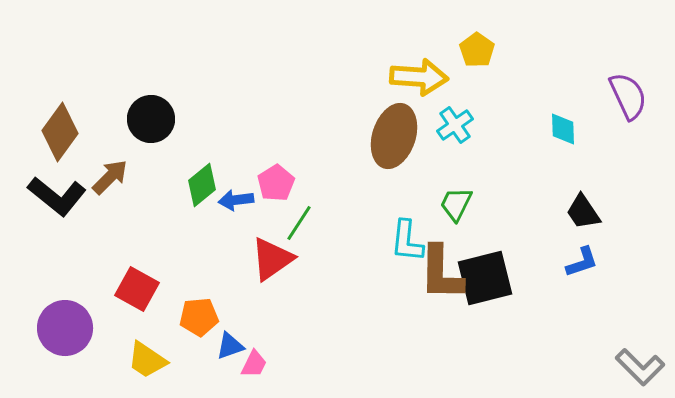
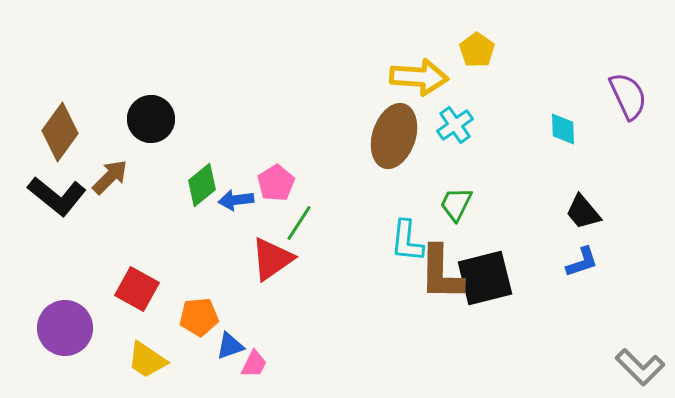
black trapezoid: rotated 6 degrees counterclockwise
